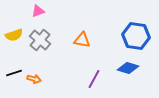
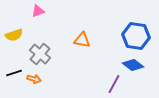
gray cross: moved 14 px down
blue diamond: moved 5 px right, 3 px up; rotated 20 degrees clockwise
purple line: moved 20 px right, 5 px down
